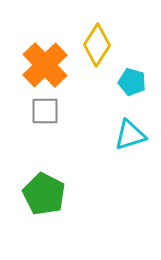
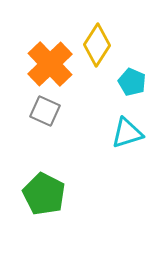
orange cross: moved 5 px right, 1 px up
cyan pentagon: rotated 8 degrees clockwise
gray square: rotated 24 degrees clockwise
cyan triangle: moved 3 px left, 2 px up
